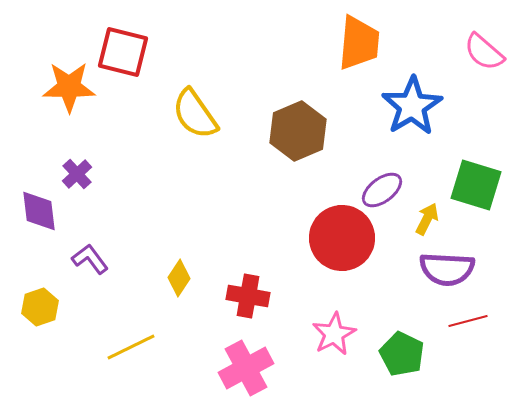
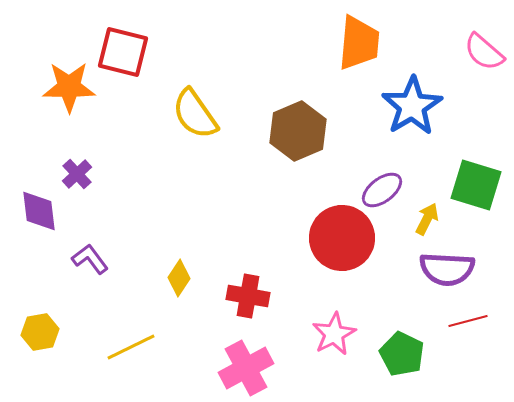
yellow hexagon: moved 25 px down; rotated 9 degrees clockwise
